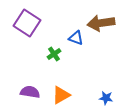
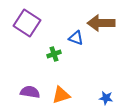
brown arrow: rotated 8 degrees clockwise
green cross: rotated 16 degrees clockwise
orange triangle: rotated 12 degrees clockwise
